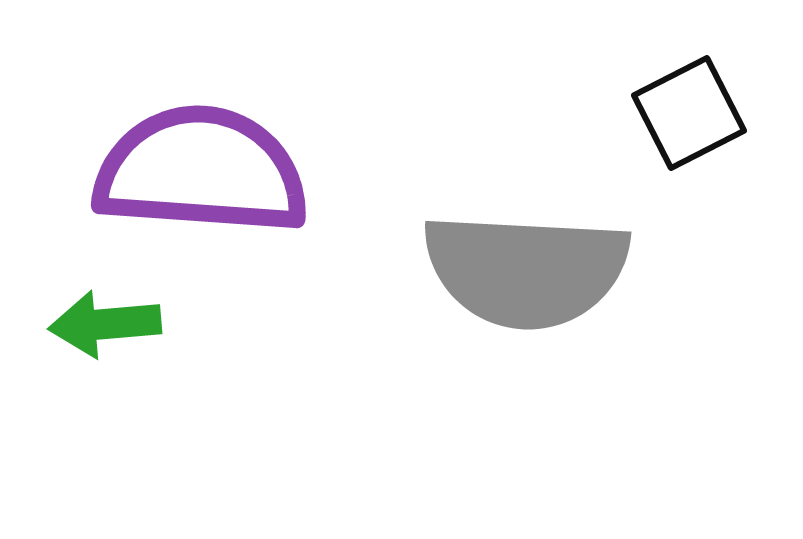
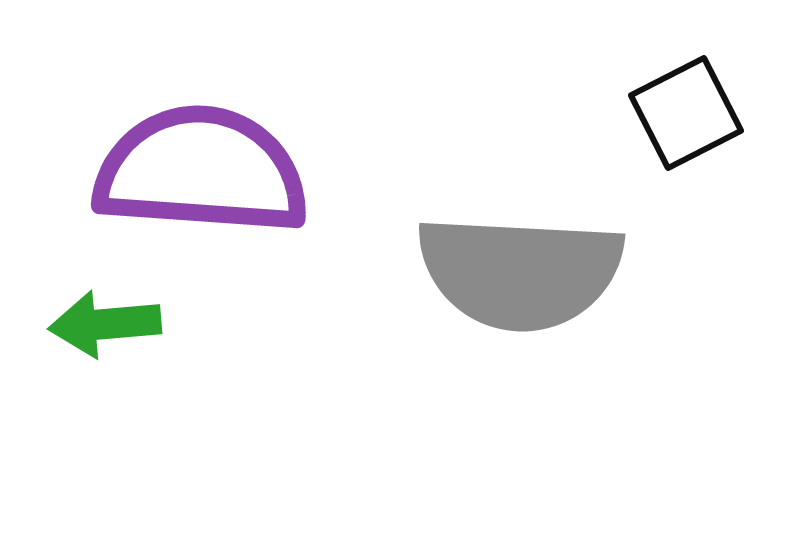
black square: moved 3 px left
gray semicircle: moved 6 px left, 2 px down
